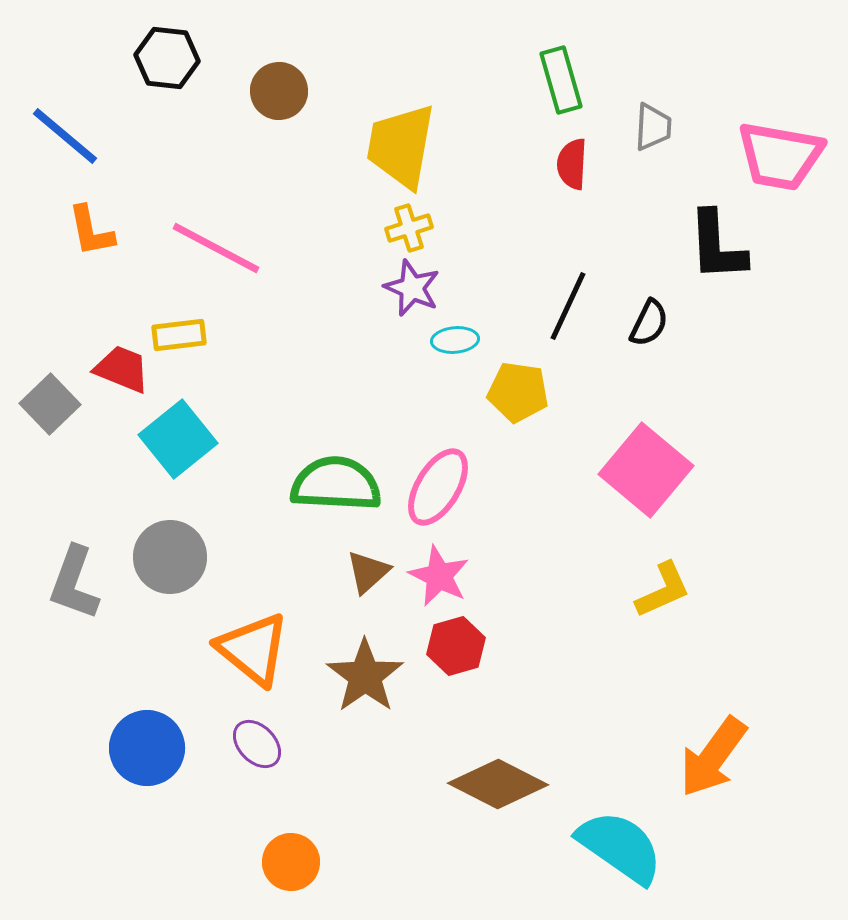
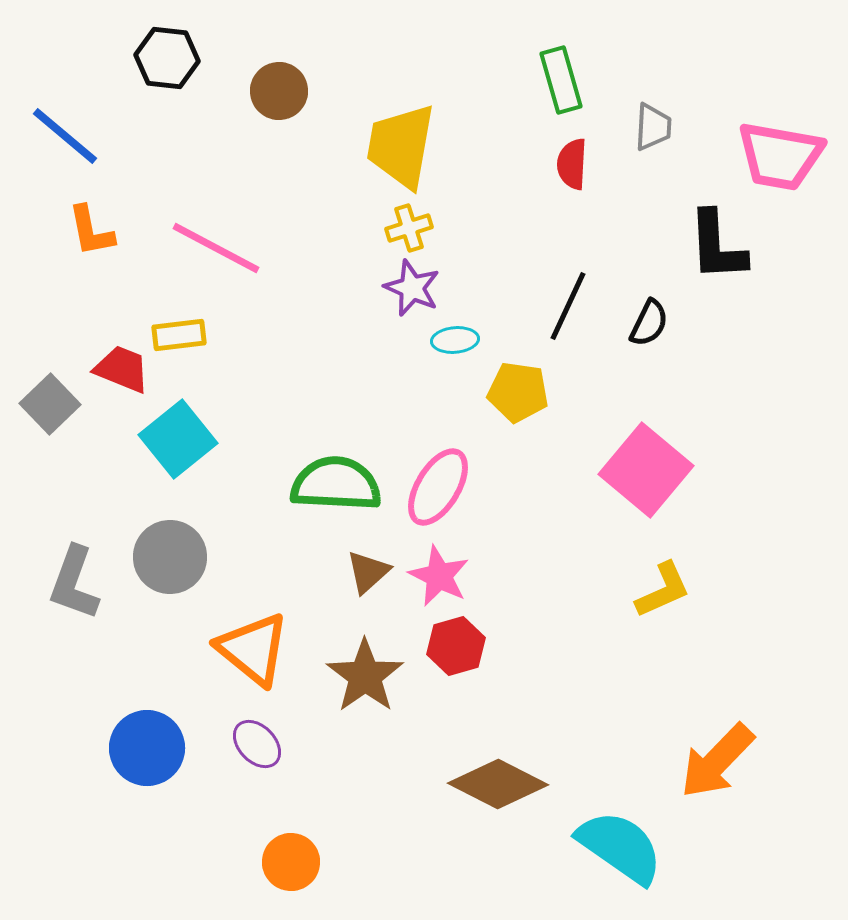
orange arrow: moved 4 px right, 4 px down; rotated 8 degrees clockwise
